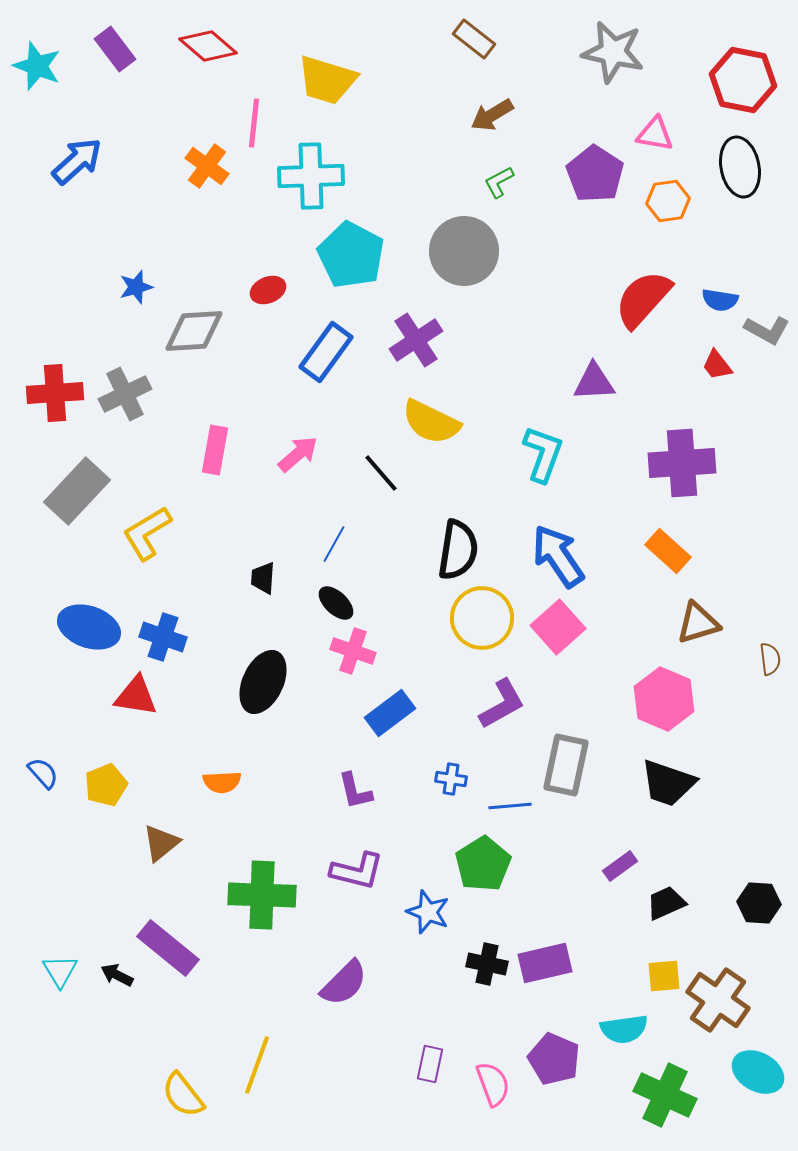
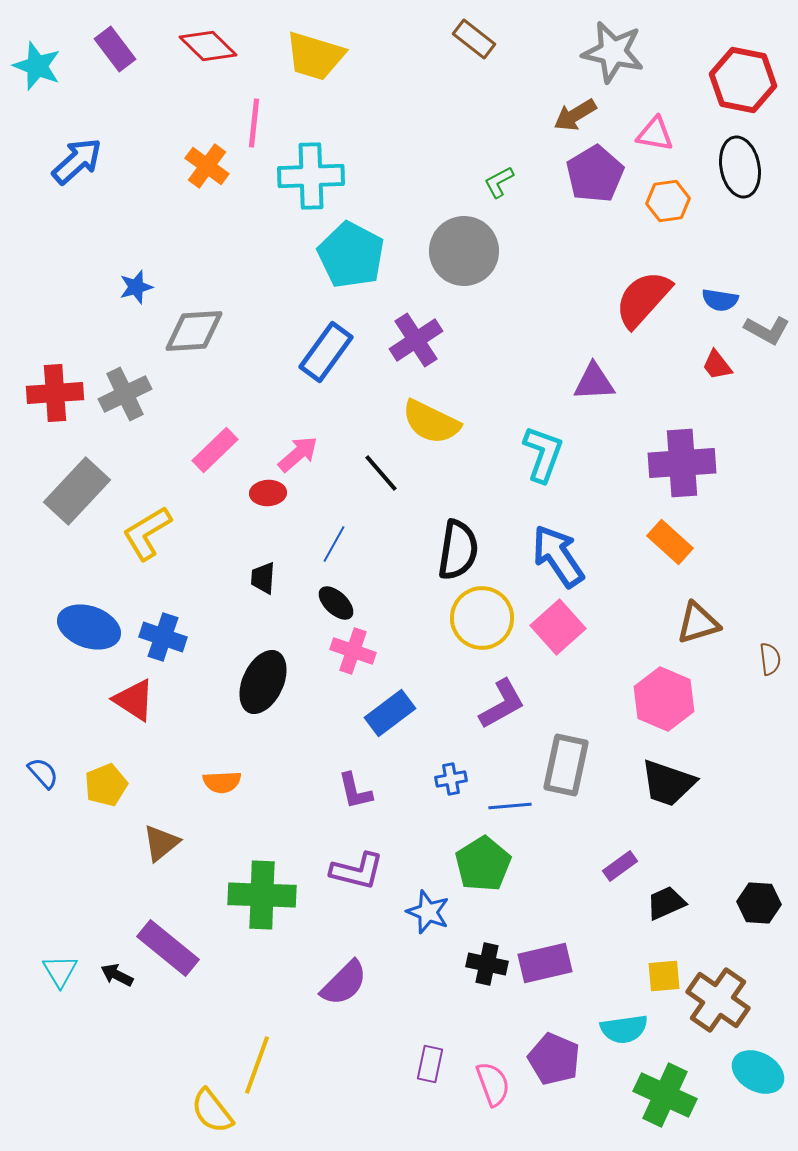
red diamond at (208, 46): rotated 4 degrees clockwise
yellow trapezoid at (327, 80): moved 12 px left, 24 px up
brown arrow at (492, 115): moved 83 px right
purple pentagon at (595, 174): rotated 8 degrees clockwise
red ellipse at (268, 290): moved 203 px down; rotated 20 degrees clockwise
pink rectangle at (215, 450): rotated 36 degrees clockwise
orange rectangle at (668, 551): moved 2 px right, 9 px up
red triangle at (136, 696): moved 2 px left, 4 px down; rotated 24 degrees clockwise
blue cross at (451, 779): rotated 20 degrees counterclockwise
yellow semicircle at (183, 1095): moved 29 px right, 16 px down
